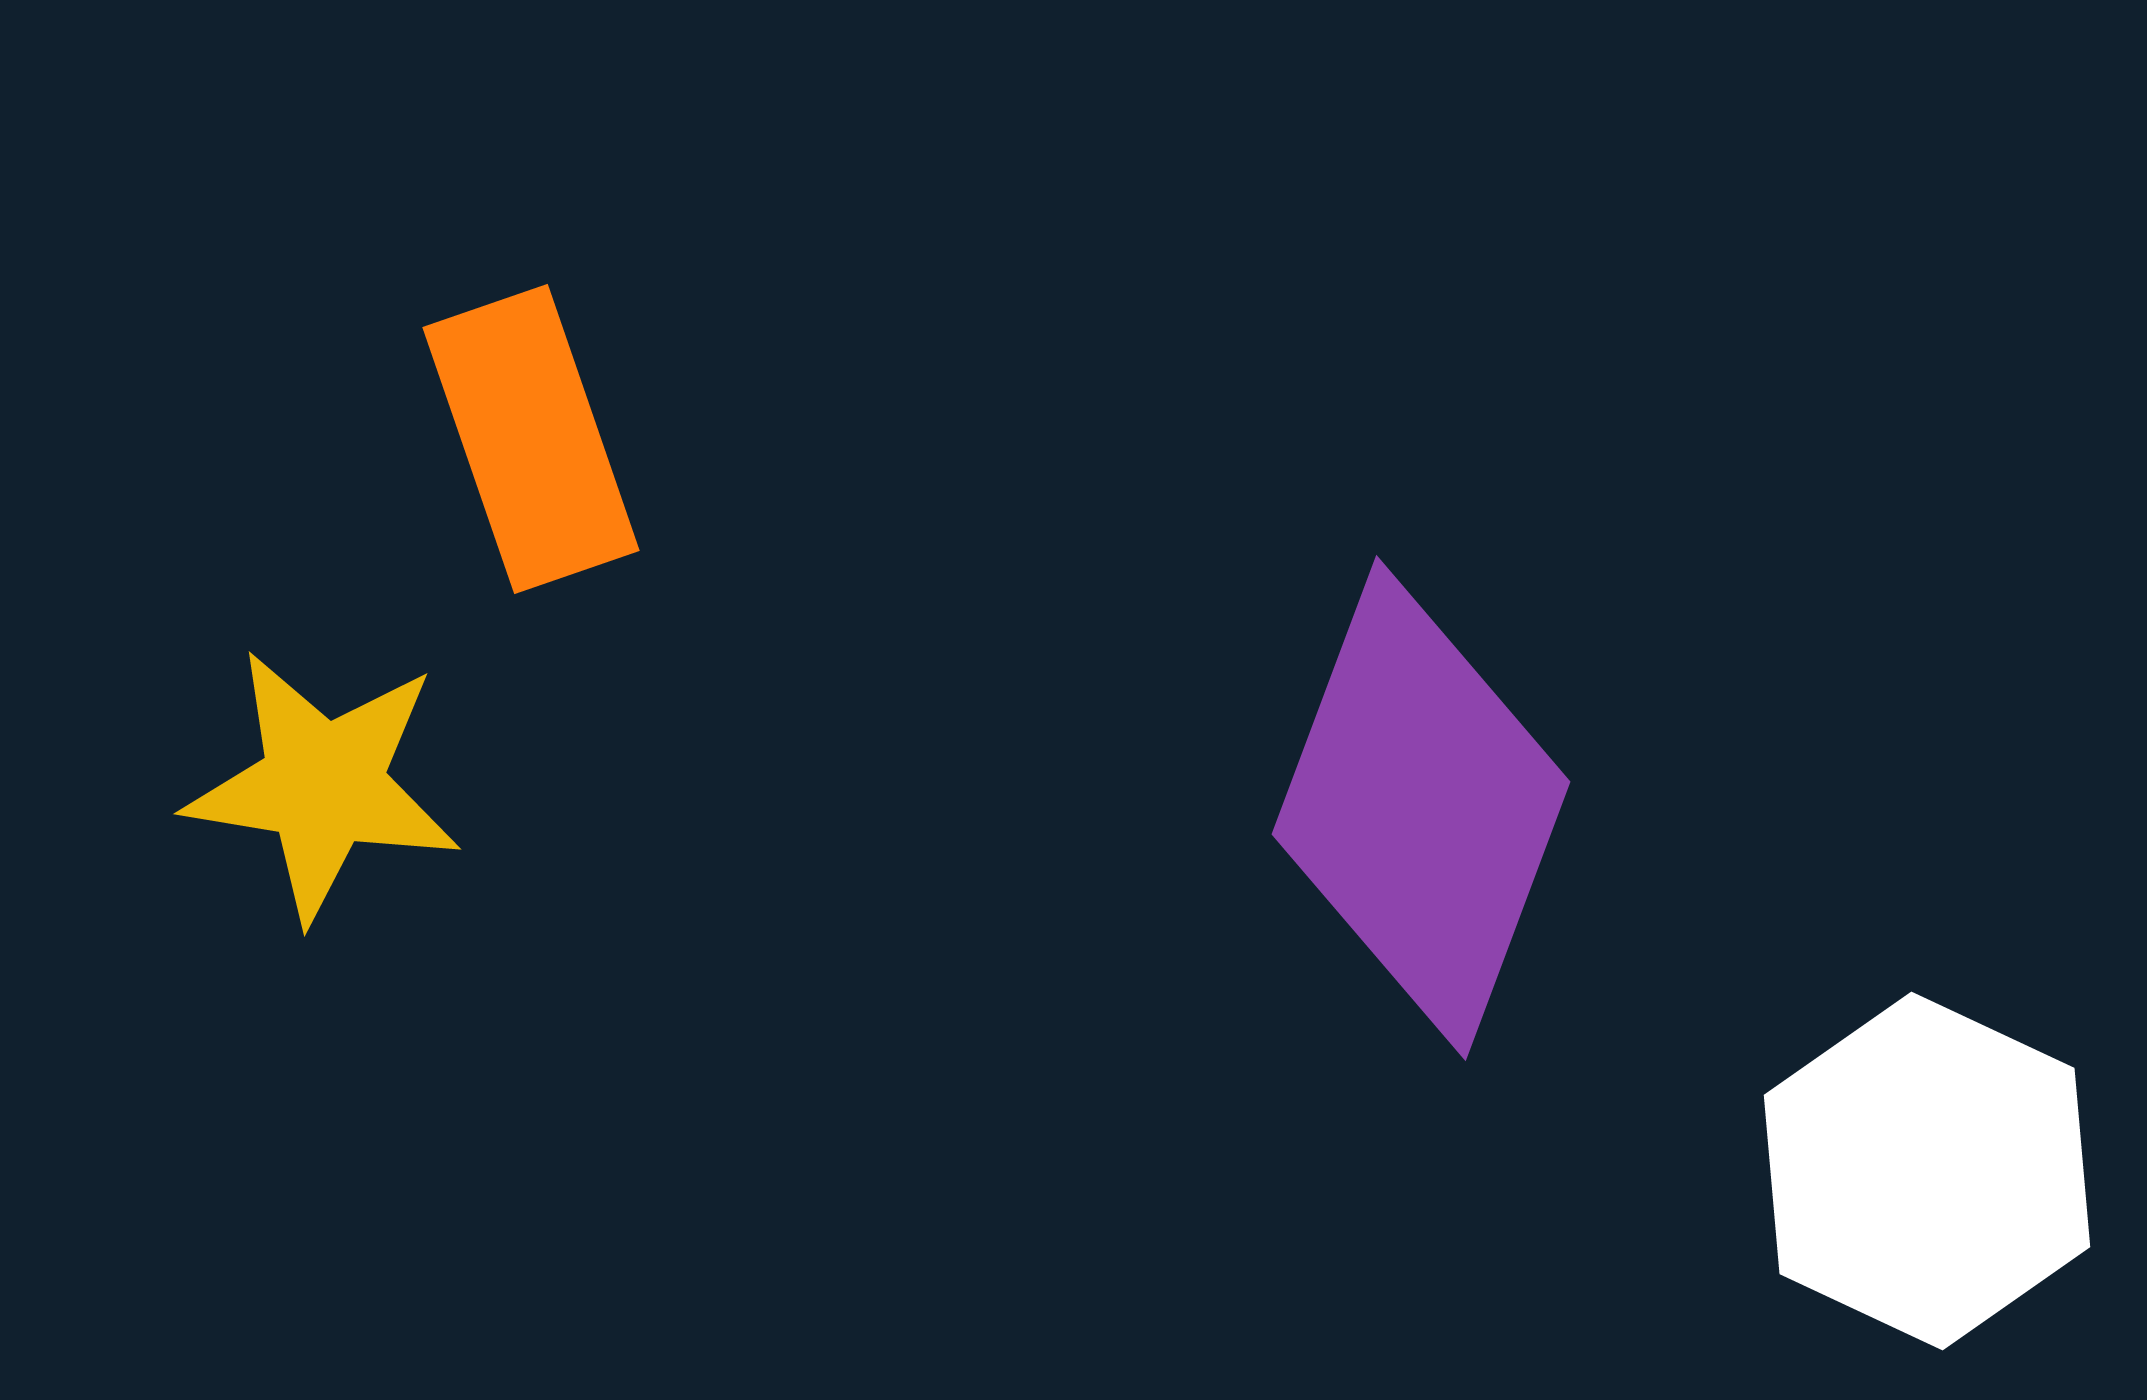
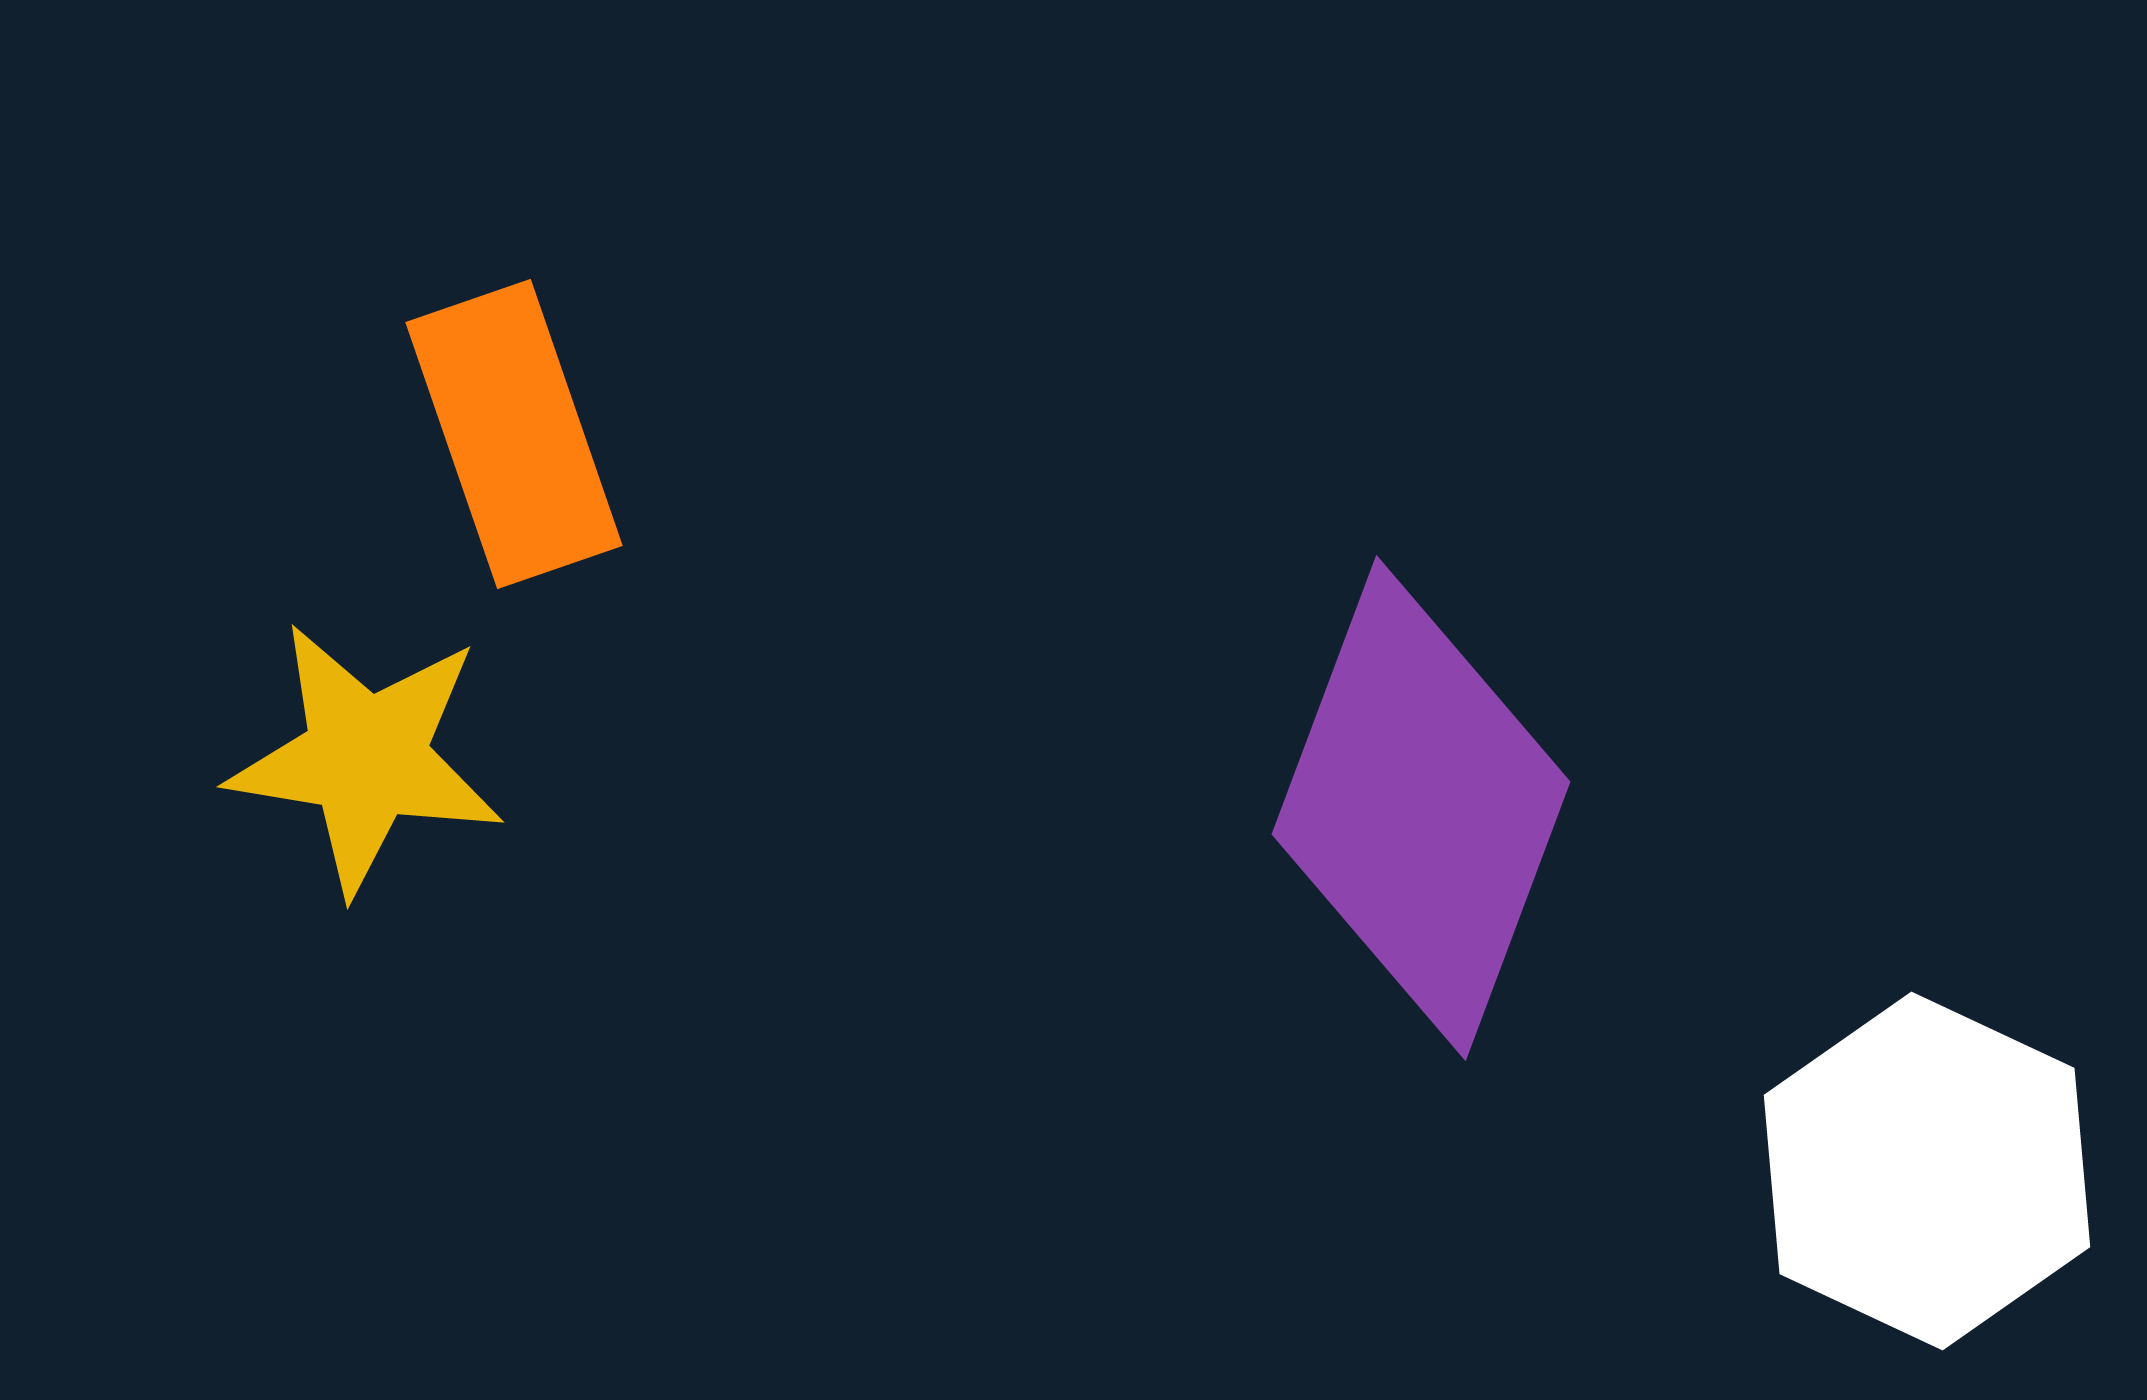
orange rectangle: moved 17 px left, 5 px up
yellow star: moved 43 px right, 27 px up
